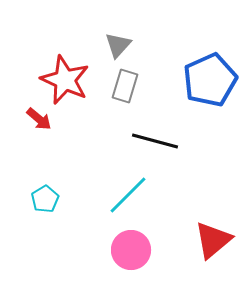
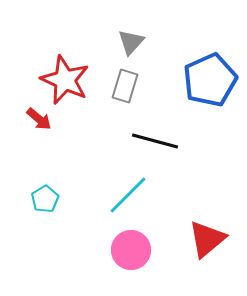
gray triangle: moved 13 px right, 3 px up
red triangle: moved 6 px left, 1 px up
